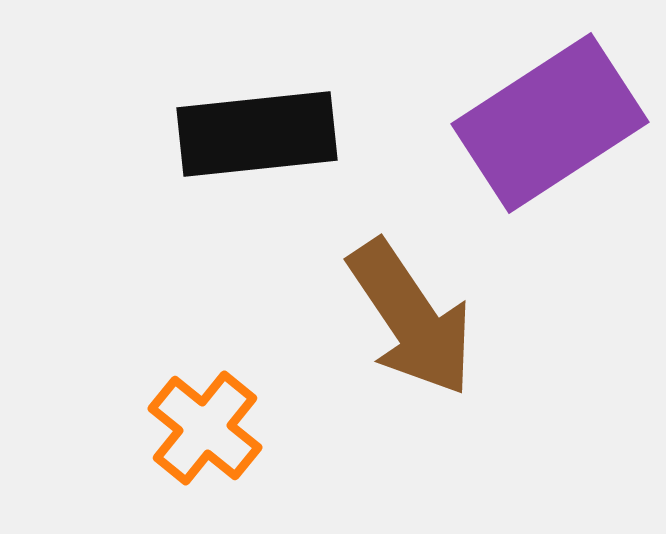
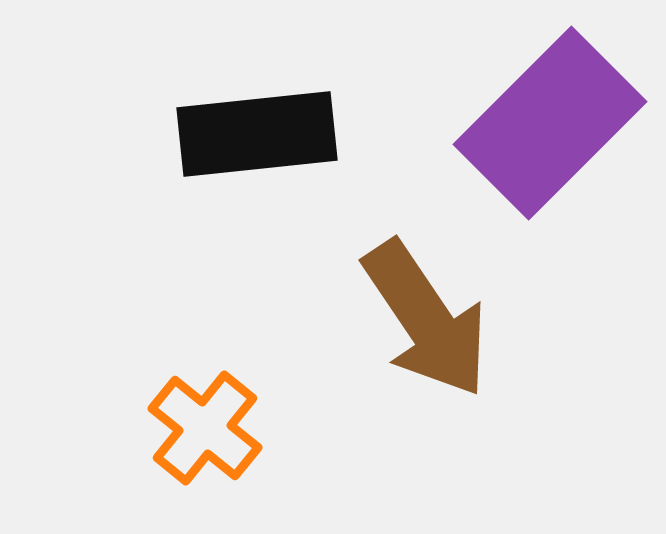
purple rectangle: rotated 12 degrees counterclockwise
brown arrow: moved 15 px right, 1 px down
